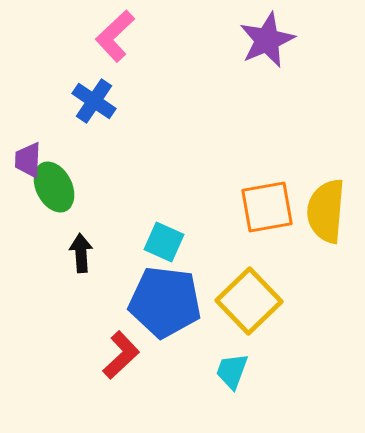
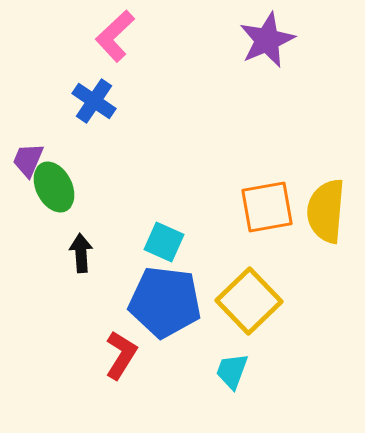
purple trapezoid: rotated 21 degrees clockwise
red L-shape: rotated 15 degrees counterclockwise
